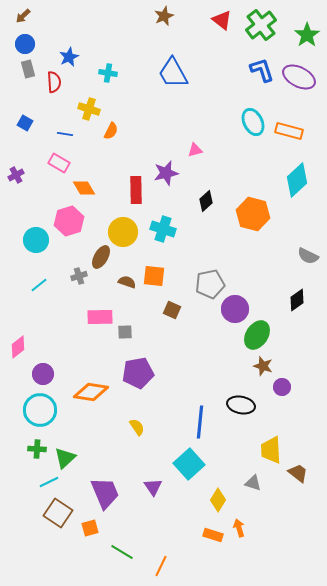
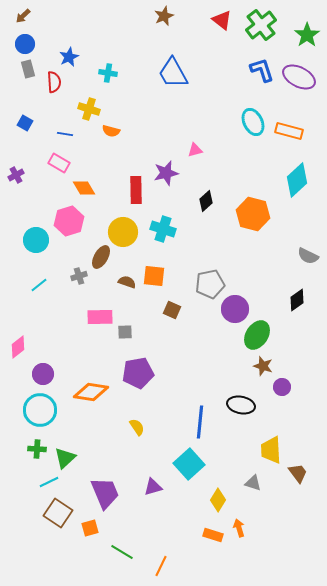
orange semicircle at (111, 131): rotated 78 degrees clockwise
brown trapezoid at (298, 473): rotated 15 degrees clockwise
purple triangle at (153, 487): rotated 48 degrees clockwise
